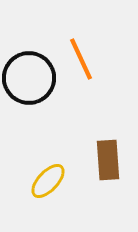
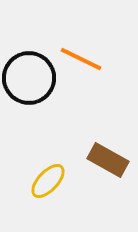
orange line: rotated 39 degrees counterclockwise
brown rectangle: rotated 57 degrees counterclockwise
